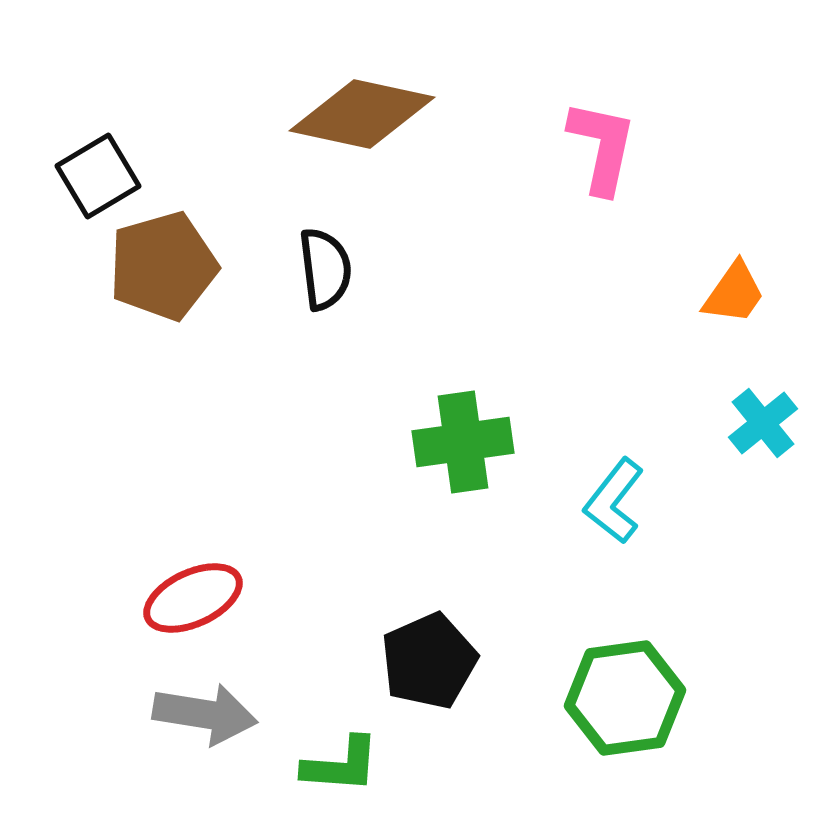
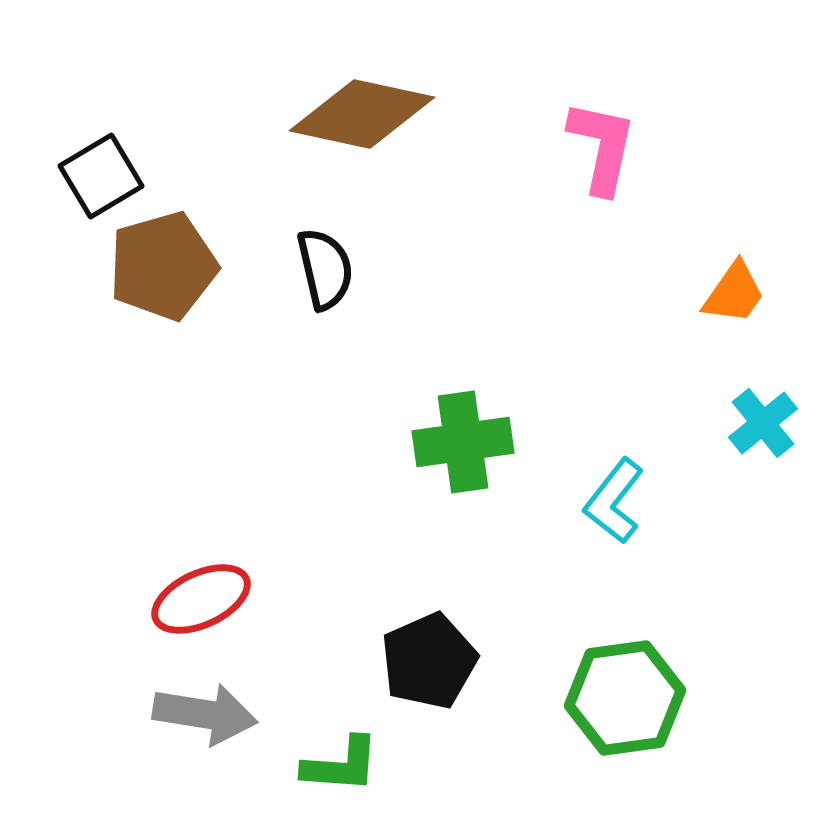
black square: moved 3 px right
black semicircle: rotated 6 degrees counterclockwise
red ellipse: moved 8 px right, 1 px down
